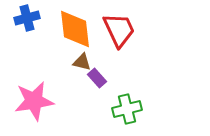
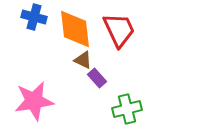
blue cross: moved 7 px right, 1 px up; rotated 30 degrees clockwise
brown triangle: moved 1 px right, 2 px up; rotated 12 degrees clockwise
